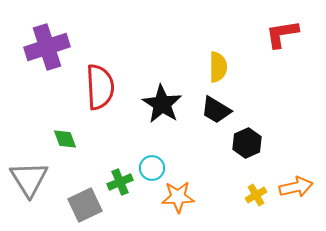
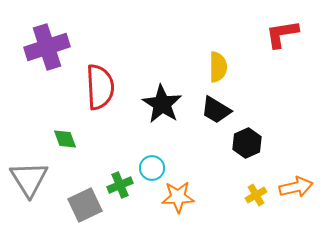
green cross: moved 3 px down
